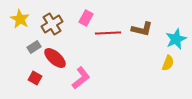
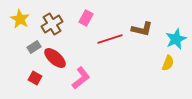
red line: moved 2 px right, 6 px down; rotated 15 degrees counterclockwise
